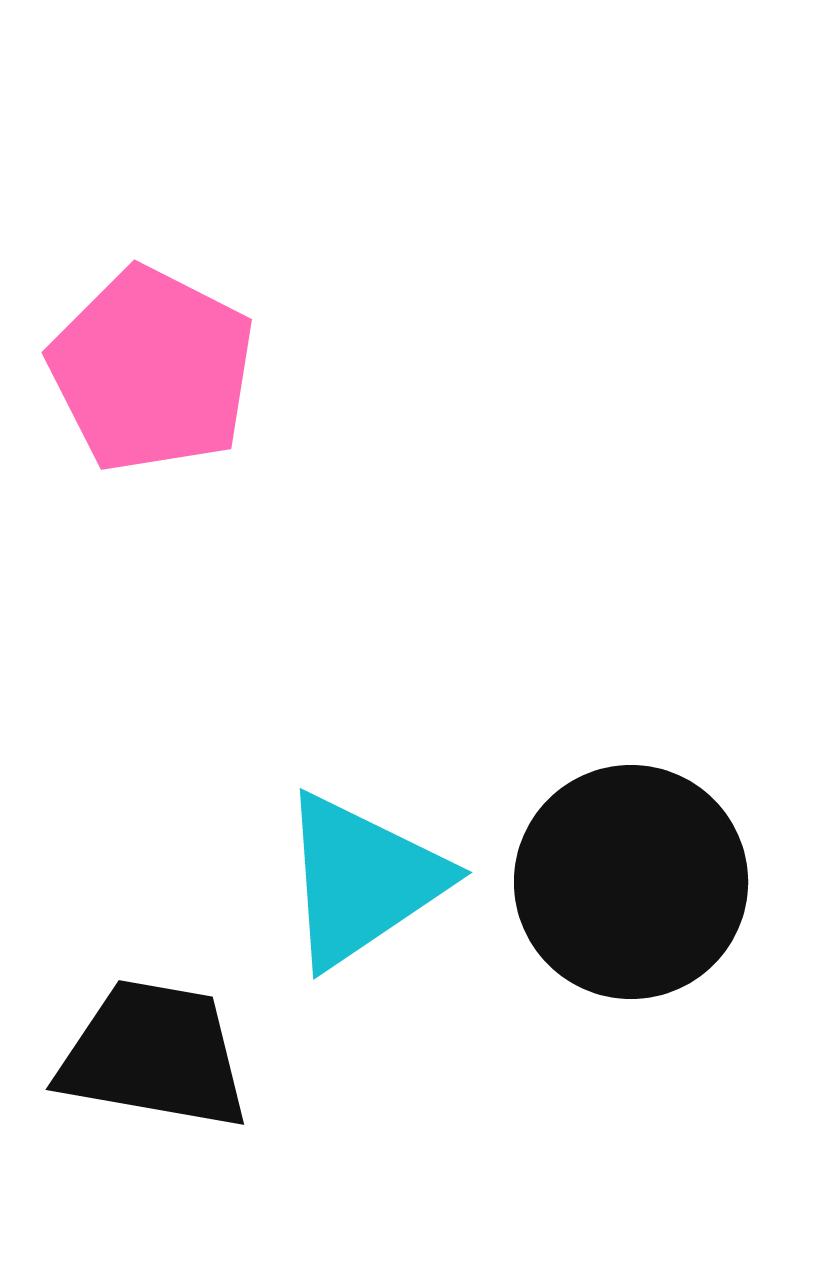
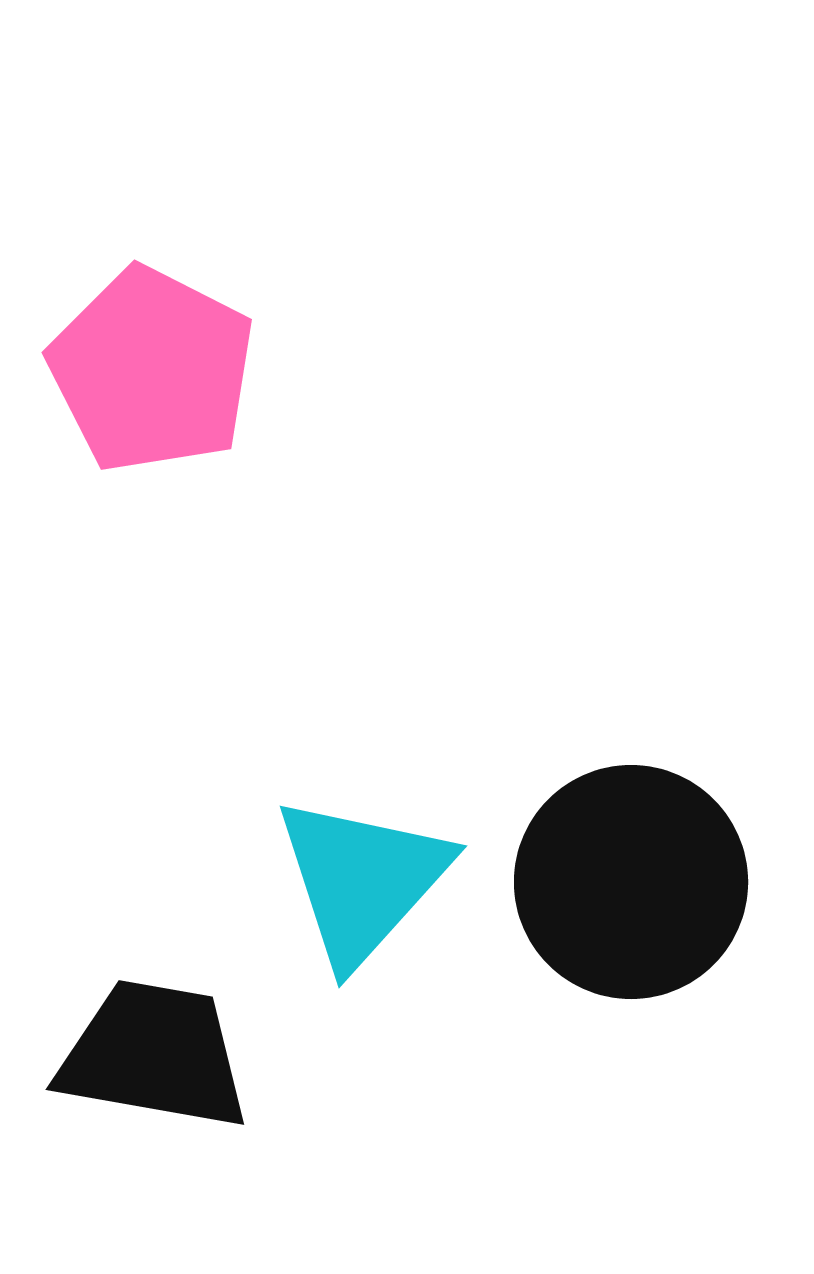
cyan triangle: rotated 14 degrees counterclockwise
